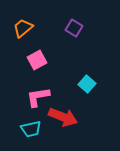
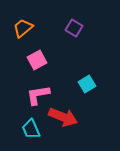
cyan square: rotated 18 degrees clockwise
pink L-shape: moved 2 px up
cyan trapezoid: rotated 80 degrees clockwise
